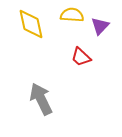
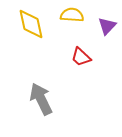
purple triangle: moved 7 px right
